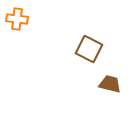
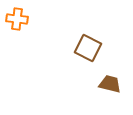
brown square: moved 1 px left, 1 px up
